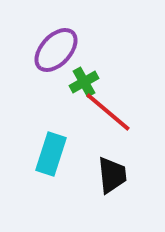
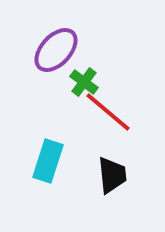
green cross: rotated 24 degrees counterclockwise
cyan rectangle: moved 3 px left, 7 px down
